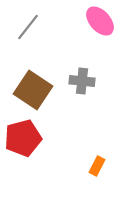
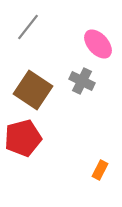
pink ellipse: moved 2 px left, 23 px down
gray cross: rotated 20 degrees clockwise
orange rectangle: moved 3 px right, 4 px down
